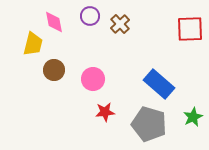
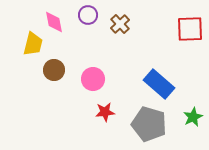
purple circle: moved 2 px left, 1 px up
